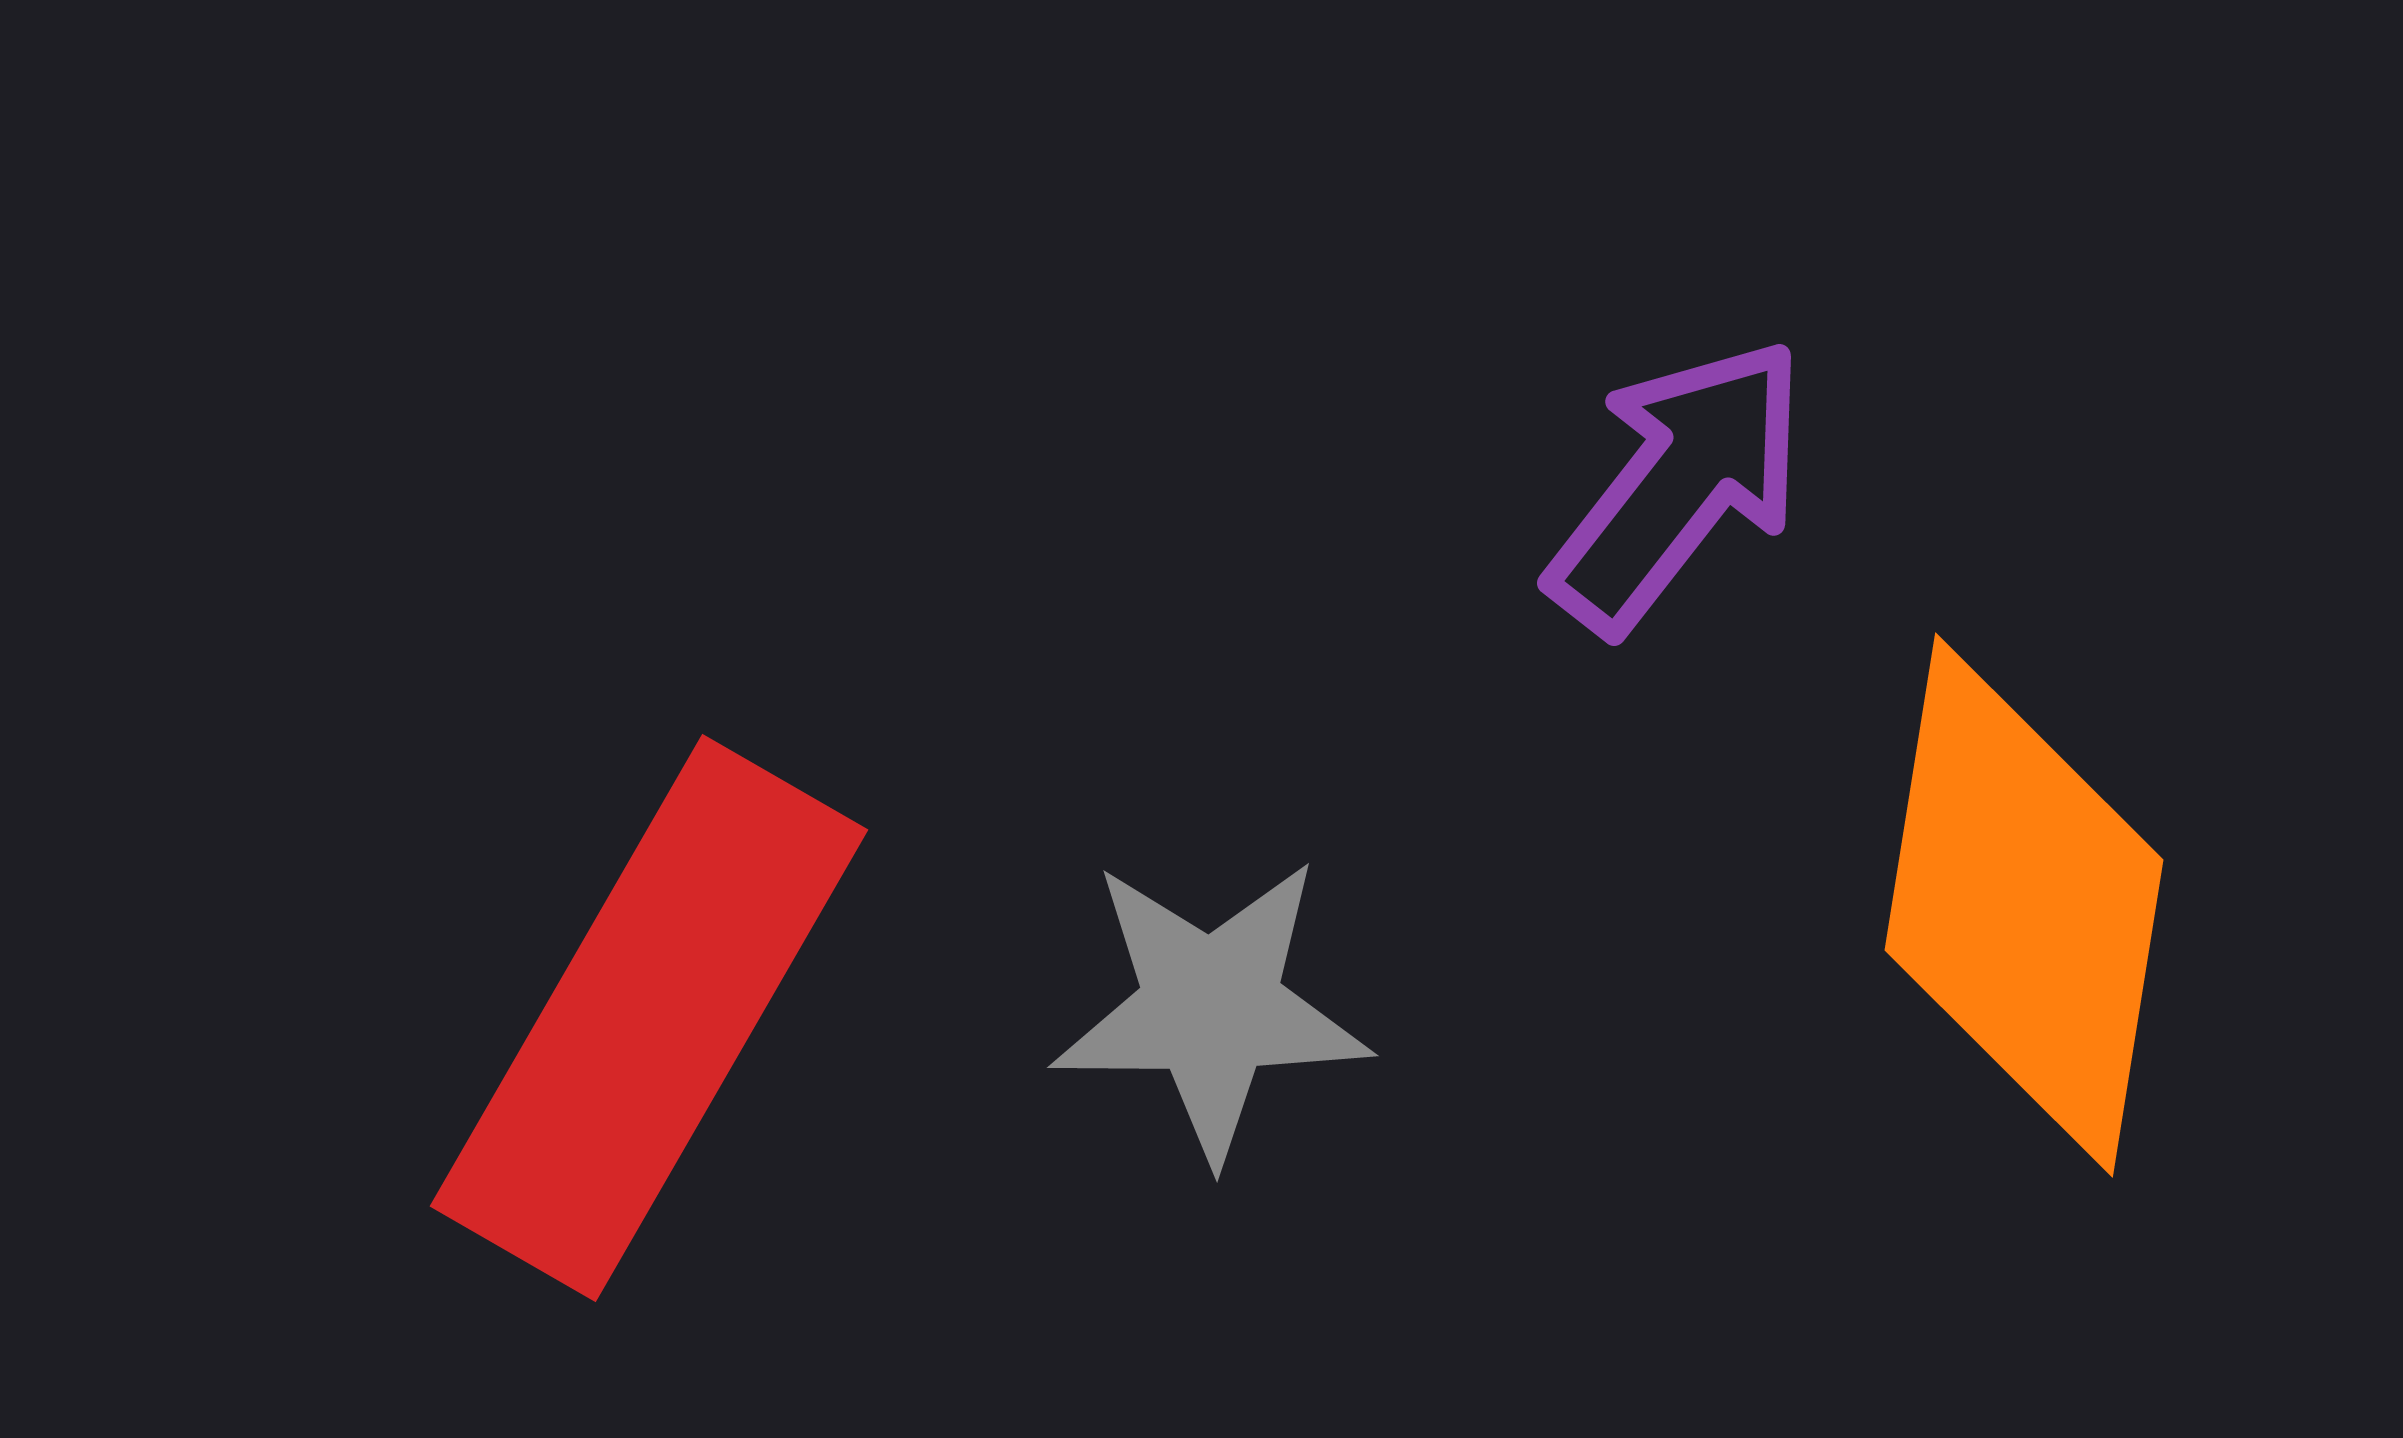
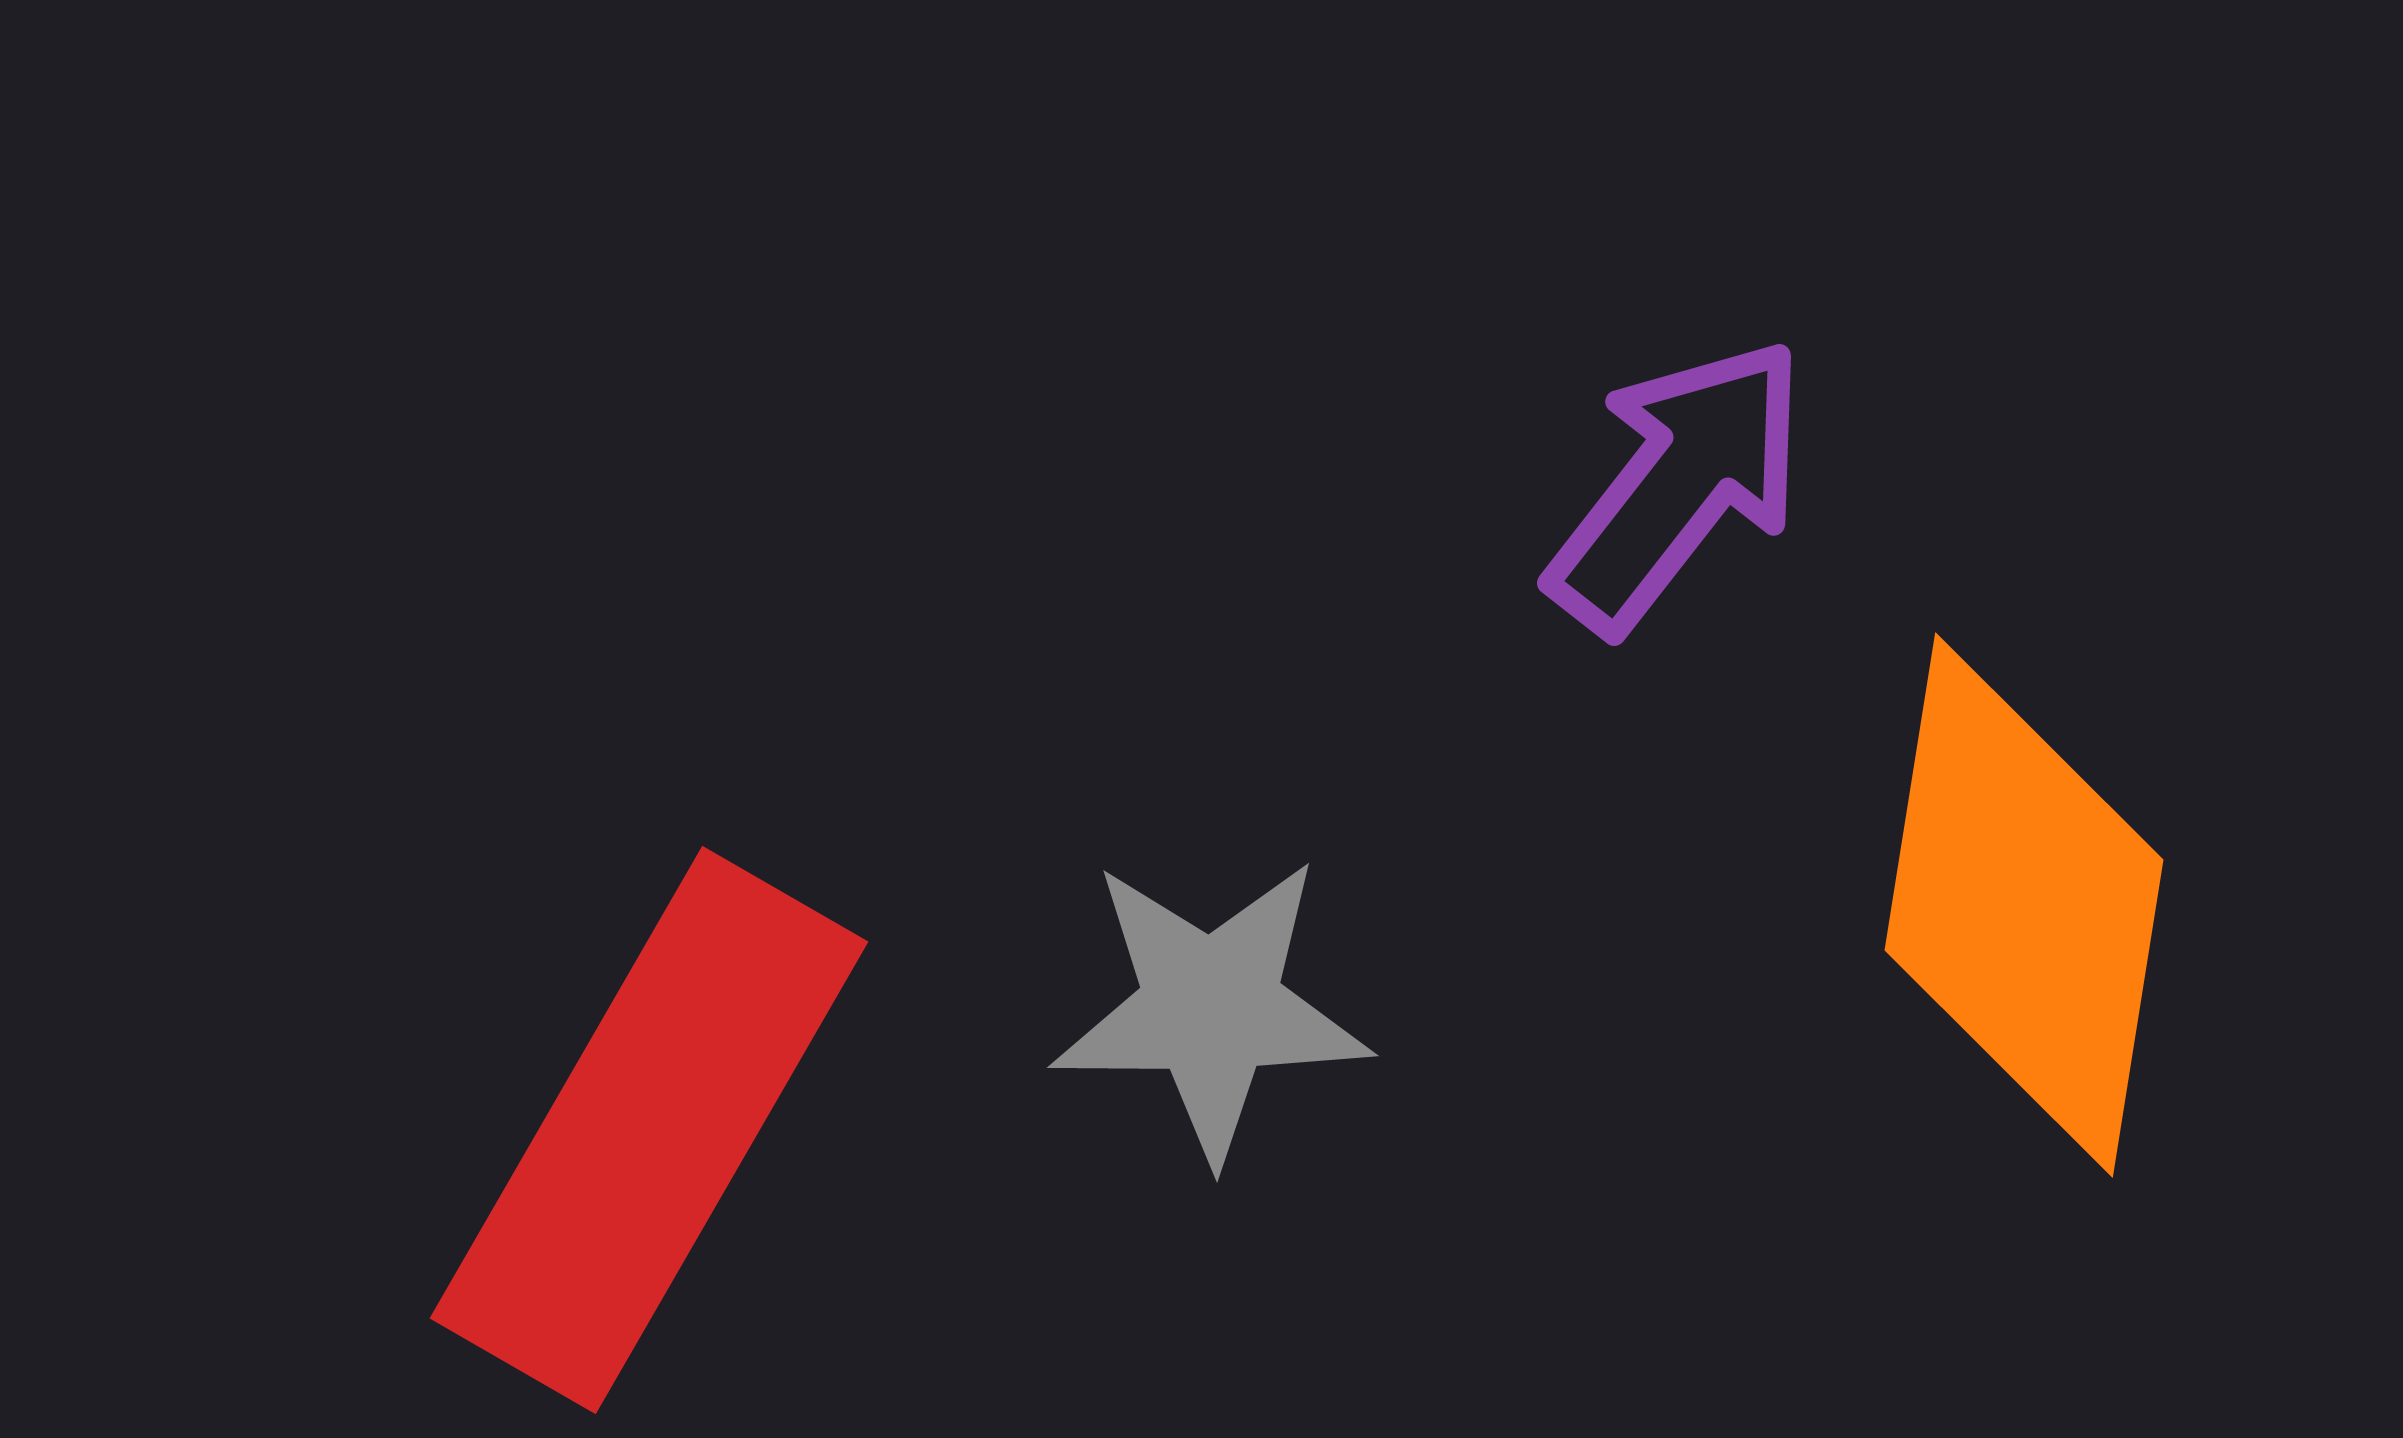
red rectangle: moved 112 px down
